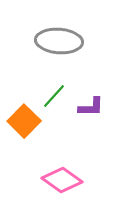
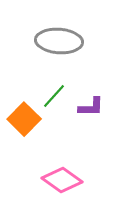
orange square: moved 2 px up
